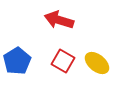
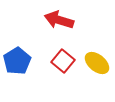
red square: rotated 10 degrees clockwise
